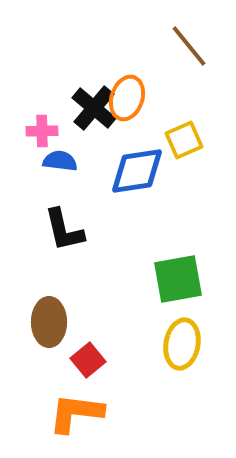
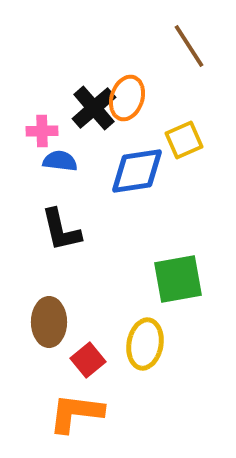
brown line: rotated 6 degrees clockwise
black cross: rotated 9 degrees clockwise
black L-shape: moved 3 px left
yellow ellipse: moved 37 px left
